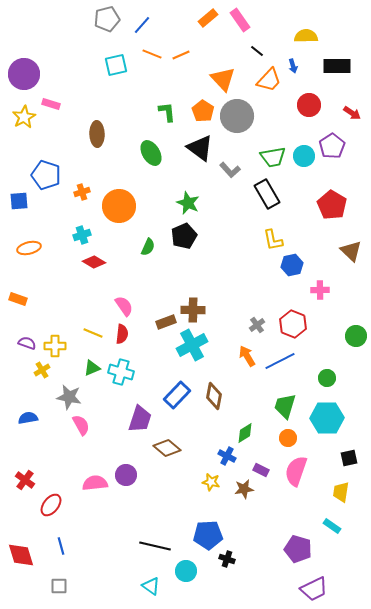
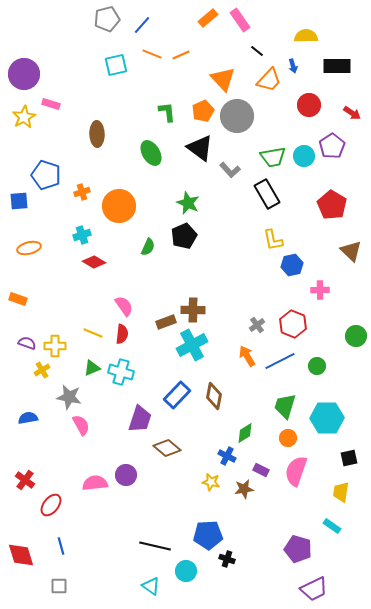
orange pentagon at (203, 111): rotated 15 degrees clockwise
green circle at (327, 378): moved 10 px left, 12 px up
